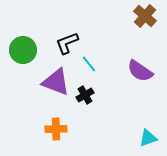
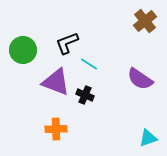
brown cross: moved 5 px down; rotated 10 degrees clockwise
cyan line: rotated 18 degrees counterclockwise
purple semicircle: moved 8 px down
black cross: rotated 36 degrees counterclockwise
